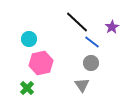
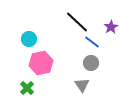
purple star: moved 1 px left
